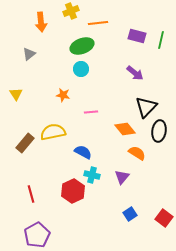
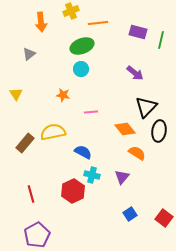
purple rectangle: moved 1 px right, 4 px up
